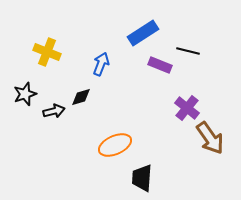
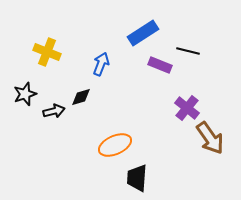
black trapezoid: moved 5 px left
